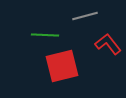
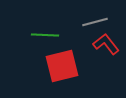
gray line: moved 10 px right, 6 px down
red L-shape: moved 2 px left
